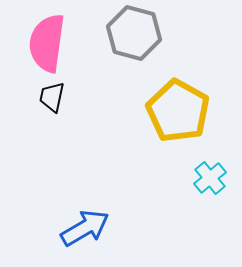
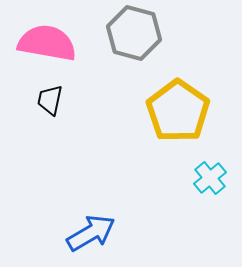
pink semicircle: rotated 92 degrees clockwise
black trapezoid: moved 2 px left, 3 px down
yellow pentagon: rotated 6 degrees clockwise
blue arrow: moved 6 px right, 5 px down
